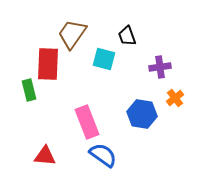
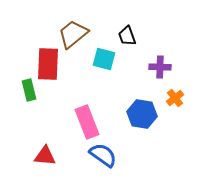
brown trapezoid: moved 1 px right; rotated 16 degrees clockwise
purple cross: rotated 10 degrees clockwise
